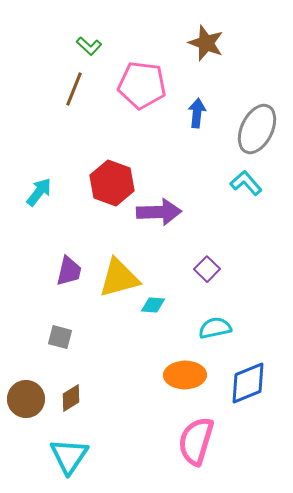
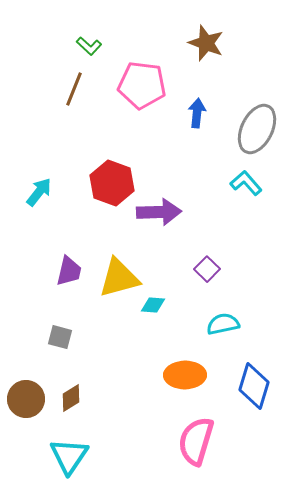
cyan semicircle: moved 8 px right, 4 px up
blue diamond: moved 6 px right, 3 px down; rotated 51 degrees counterclockwise
